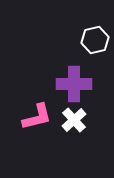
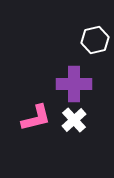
pink L-shape: moved 1 px left, 1 px down
